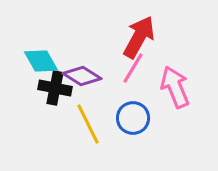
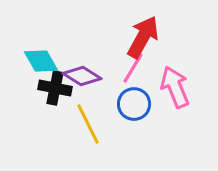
red arrow: moved 4 px right
blue circle: moved 1 px right, 14 px up
